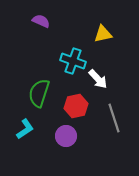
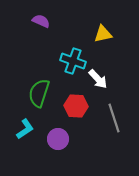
red hexagon: rotated 15 degrees clockwise
purple circle: moved 8 px left, 3 px down
